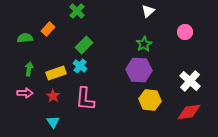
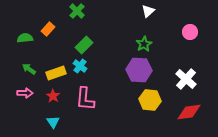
pink circle: moved 5 px right
green arrow: rotated 64 degrees counterclockwise
white cross: moved 4 px left, 2 px up
